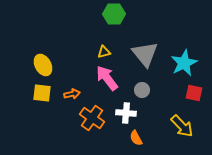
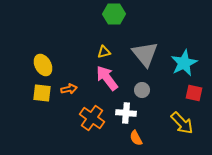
orange arrow: moved 3 px left, 5 px up
yellow arrow: moved 3 px up
